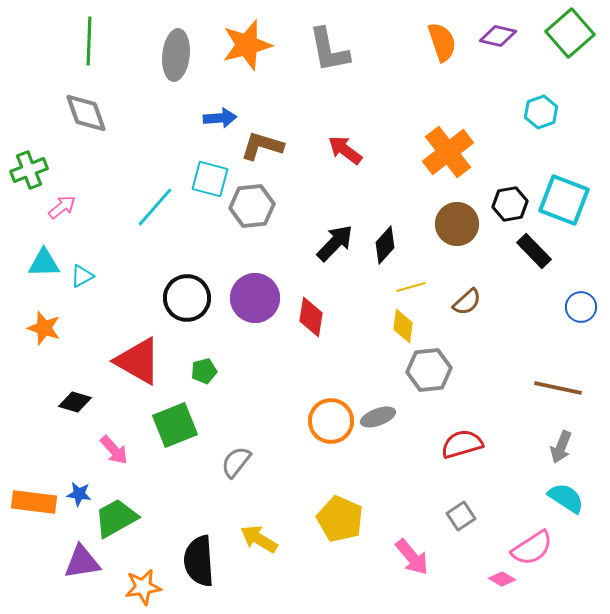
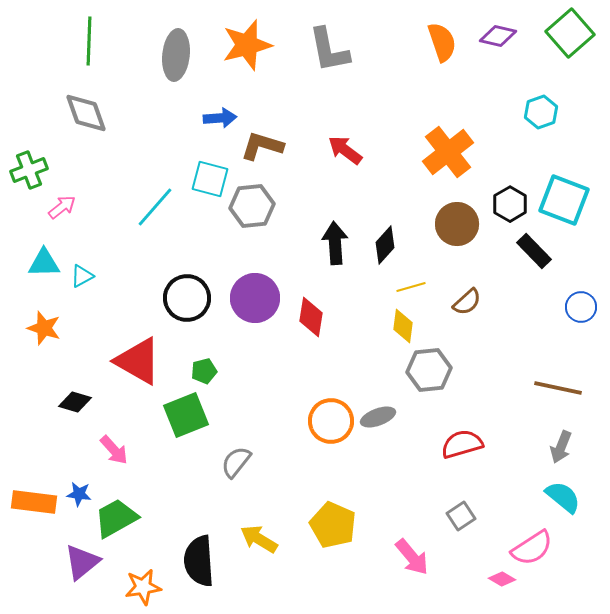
black hexagon at (510, 204): rotated 20 degrees counterclockwise
black arrow at (335, 243): rotated 48 degrees counterclockwise
green square at (175, 425): moved 11 px right, 10 px up
cyan semicircle at (566, 498): moved 3 px left, 1 px up; rotated 6 degrees clockwise
yellow pentagon at (340, 519): moved 7 px left, 6 px down
purple triangle at (82, 562): rotated 30 degrees counterclockwise
